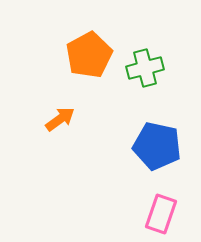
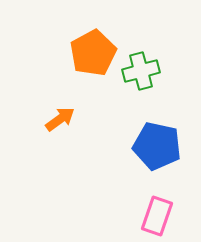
orange pentagon: moved 4 px right, 2 px up
green cross: moved 4 px left, 3 px down
pink rectangle: moved 4 px left, 2 px down
